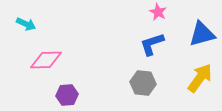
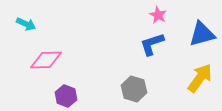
pink star: moved 3 px down
gray hexagon: moved 9 px left, 6 px down; rotated 10 degrees clockwise
purple hexagon: moved 1 px left, 1 px down; rotated 25 degrees clockwise
